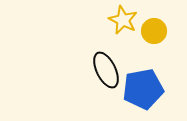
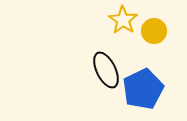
yellow star: rotated 8 degrees clockwise
blue pentagon: rotated 15 degrees counterclockwise
